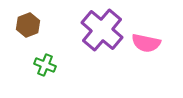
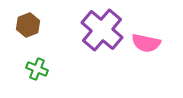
green cross: moved 8 px left, 4 px down
